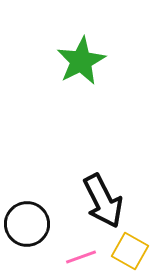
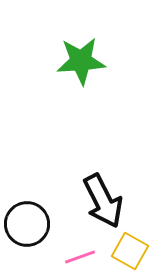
green star: rotated 24 degrees clockwise
pink line: moved 1 px left
